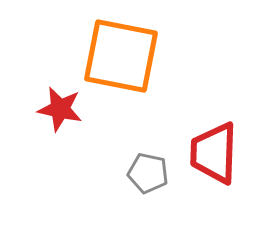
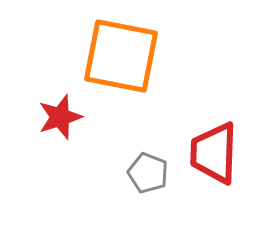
red star: moved 8 px down; rotated 30 degrees counterclockwise
gray pentagon: rotated 9 degrees clockwise
